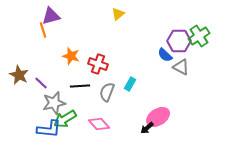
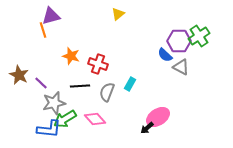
pink diamond: moved 4 px left, 5 px up
